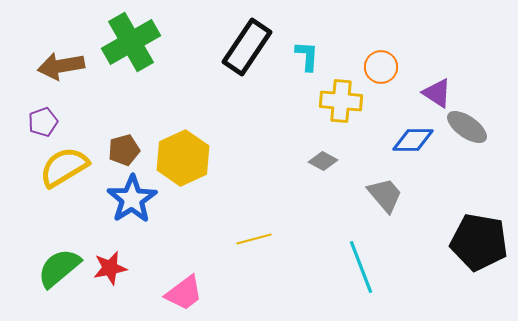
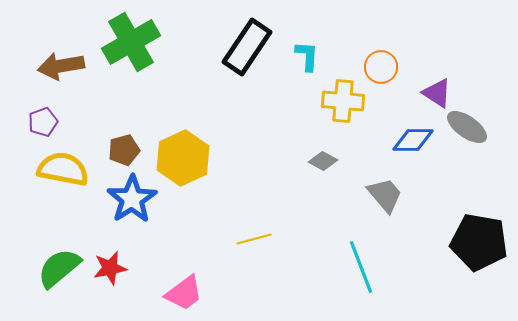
yellow cross: moved 2 px right
yellow semicircle: moved 1 px left, 2 px down; rotated 42 degrees clockwise
